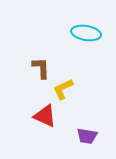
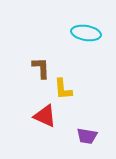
yellow L-shape: rotated 70 degrees counterclockwise
